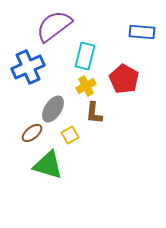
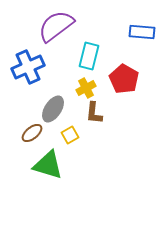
purple semicircle: moved 2 px right
cyan rectangle: moved 4 px right
yellow cross: moved 2 px down
